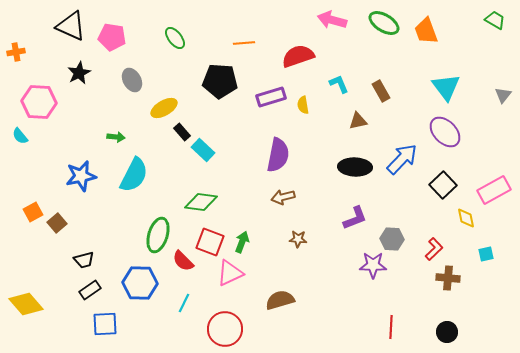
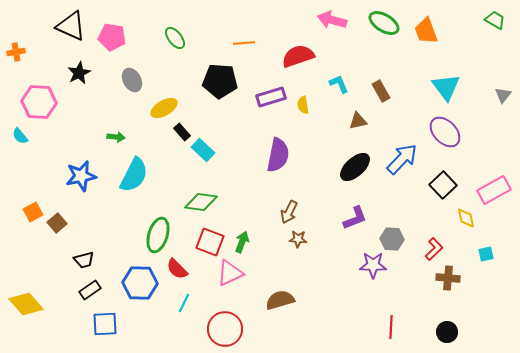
black ellipse at (355, 167): rotated 44 degrees counterclockwise
brown arrow at (283, 197): moved 6 px right, 15 px down; rotated 50 degrees counterclockwise
red semicircle at (183, 261): moved 6 px left, 8 px down
